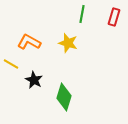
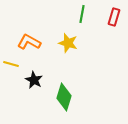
yellow line: rotated 14 degrees counterclockwise
